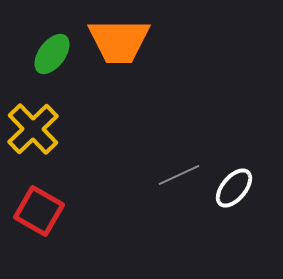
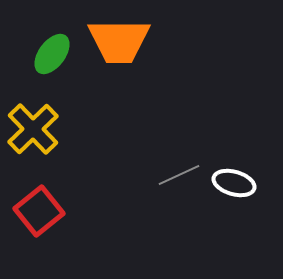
white ellipse: moved 5 px up; rotated 66 degrees clockwise
red square: rotated 21 degrees clockwise
